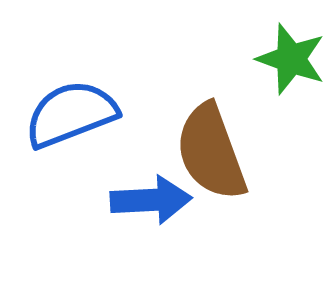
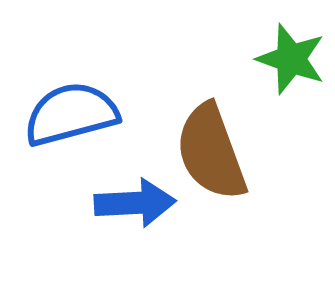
blue semicircle: rotated 6 degrees clockwise
blue arrow: moved 16 px left, 3 px down
